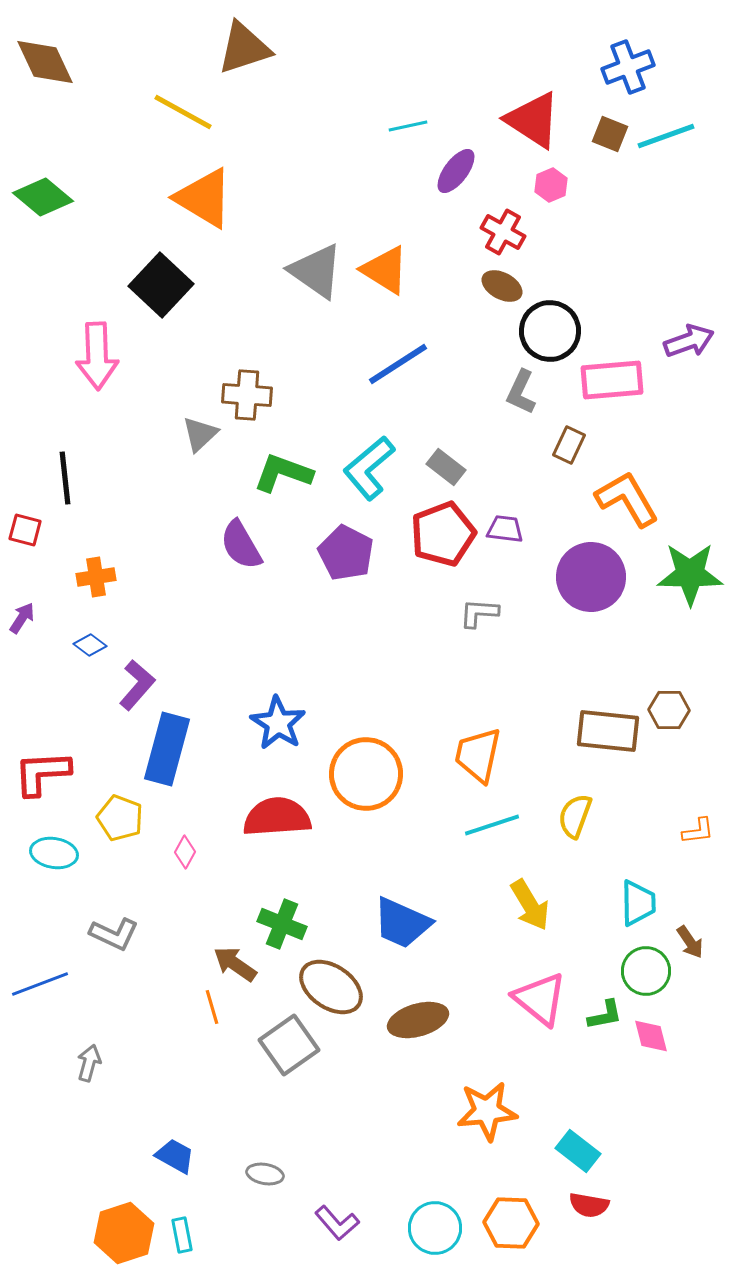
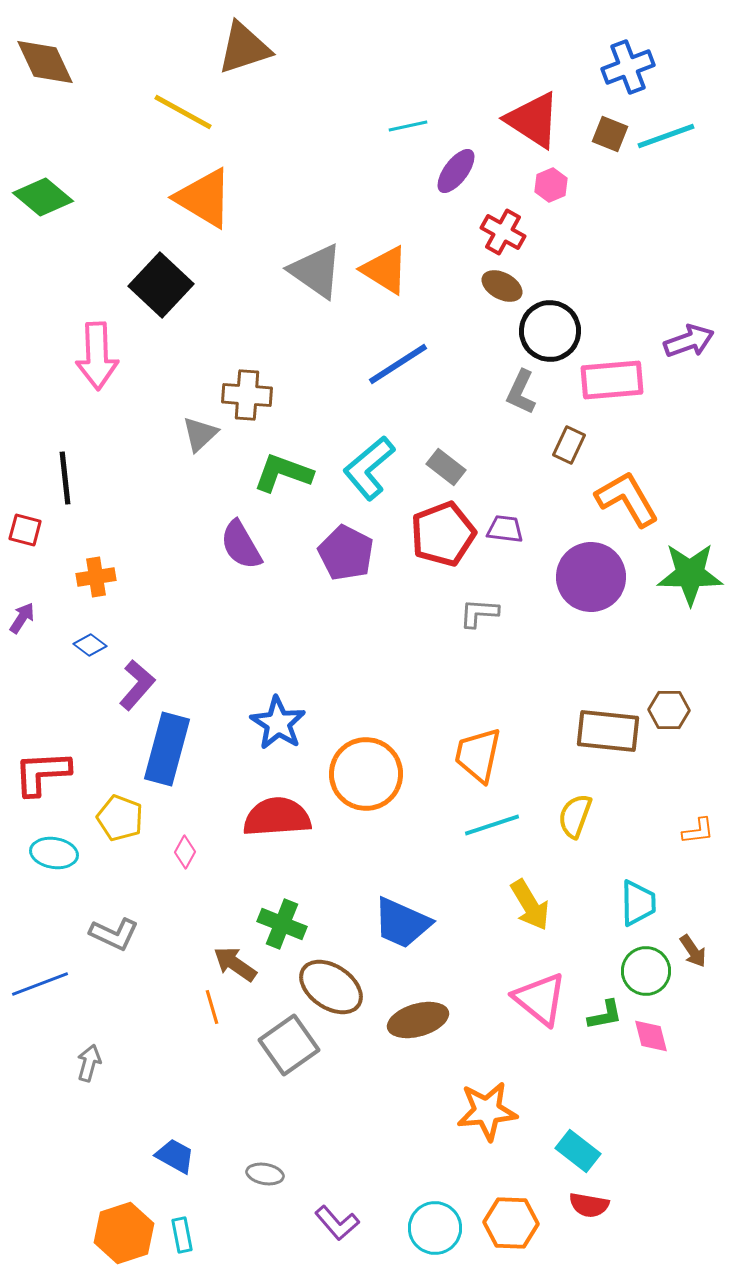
brown arrow at (690, 942): moved 3 px right, 9 px down
